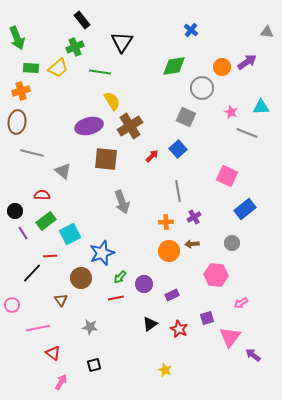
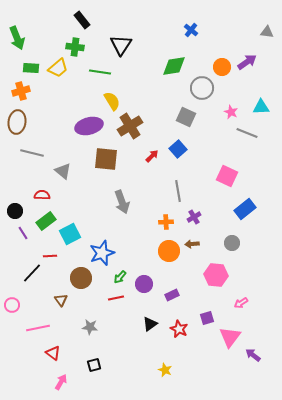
black triangle at (122, 42): moved 1 px left, 3 px down
green cross at (75, 47): rotated 30 degrees clockwise
